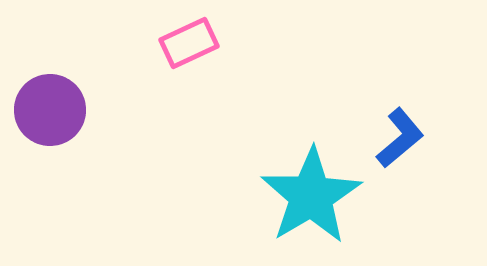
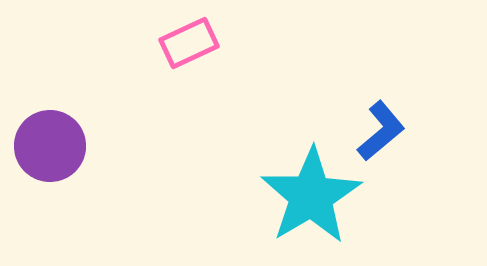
purple circle: moved 36 px down
blue L-shape: moved 19 px left, 7 px up
